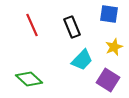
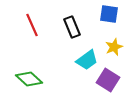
cyan trapezoid: moved 5 px right; rotated 10 degrees clockwise
